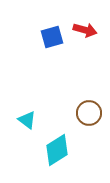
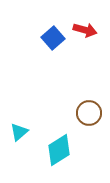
blue square: moved 1 px right, 1 px down; rotated 25 degrees counterclockwise
cyan triangle: moved 8 px left, 12 px down; rotated 42 degrees clockwise
cyan diamond: moved 2 px right
